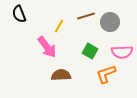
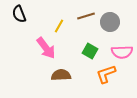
pink arrow: moved 1 px left, 1 px down
